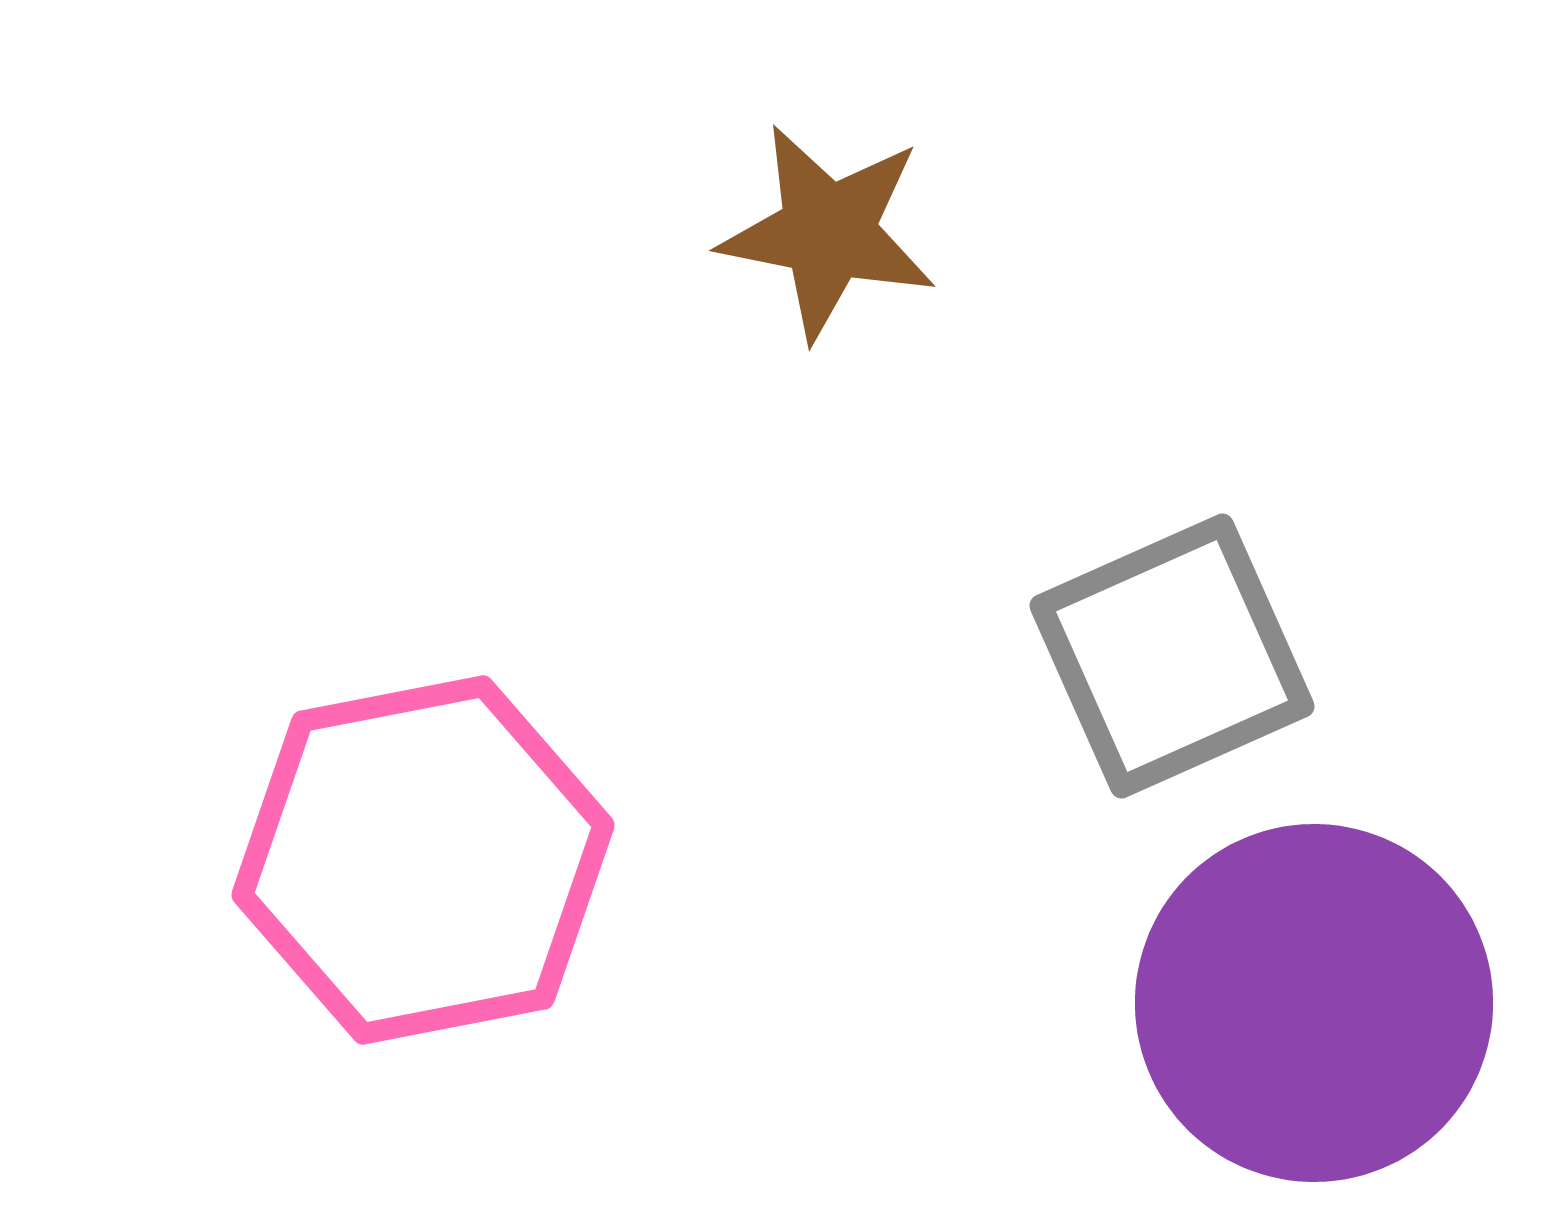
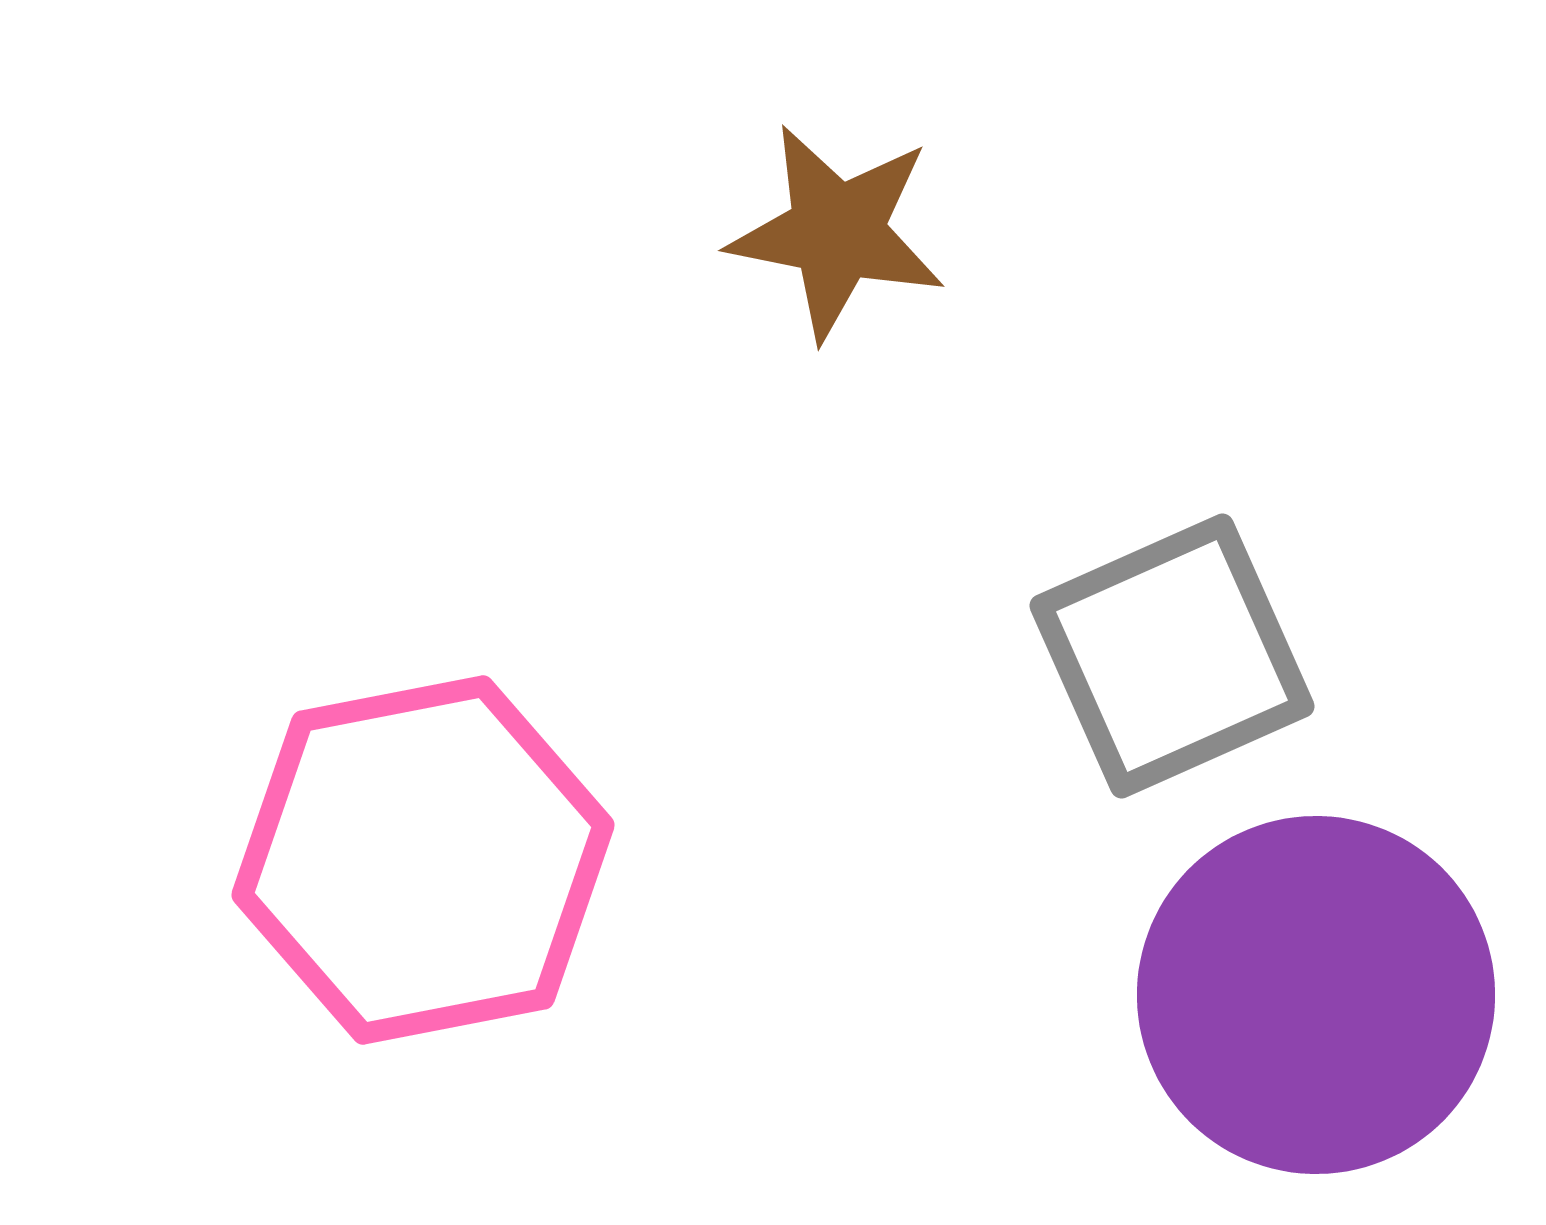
brown star: moved 9 px right
purple circle: moved 2 px right, 8 px up
